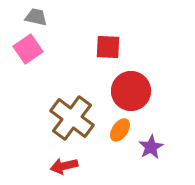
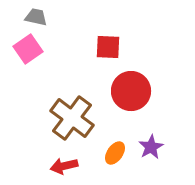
orange ellipse: moved 5 px left, 23 px down
